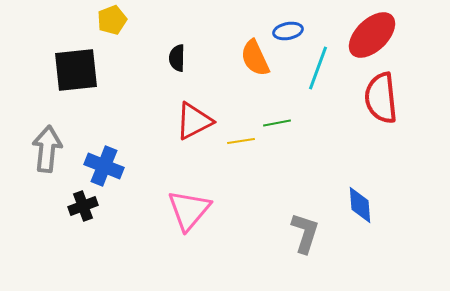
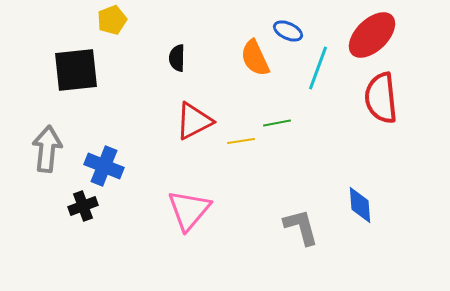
blue ellipse: rotated 36 degrees clockwise
gray L-shape: moved 4 px left, 6 px up; rotated 33 degrees counterclockwise
